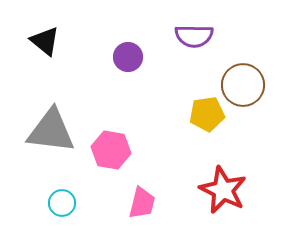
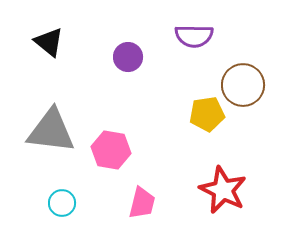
black triangle: moved 4 px right, 1 px down
